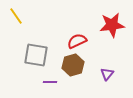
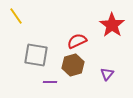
red star: rotated 30 degrees counterclockwise
